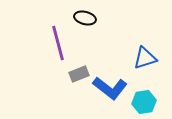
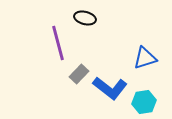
gray rectangle: rotated 24 degrees counterclockwise
